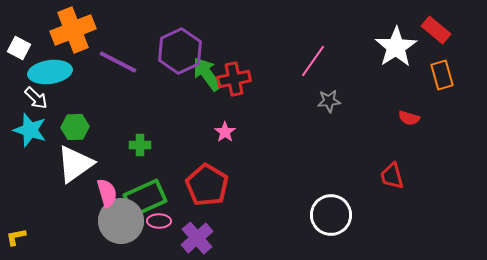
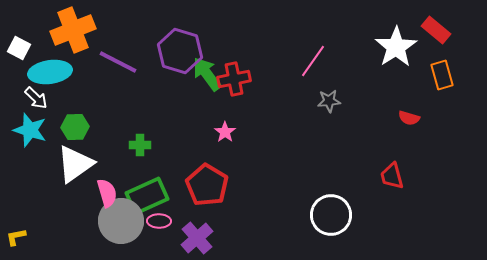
purple hexagon: rotated 18 degrees counterclockwise
green rectangle: moved 2 px right, 2 px up
